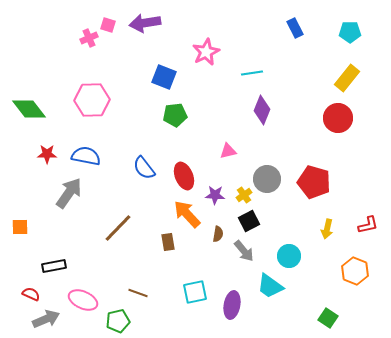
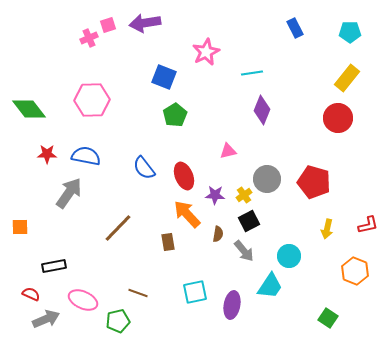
pink square at (108, 25): rotated 35 degrees counterclockwise
green pentagon at (175, 115): rotated 25 degrees counterclockwise
cyan trapezoid at (270, 286): rotated 92 degrees counterclockwise
